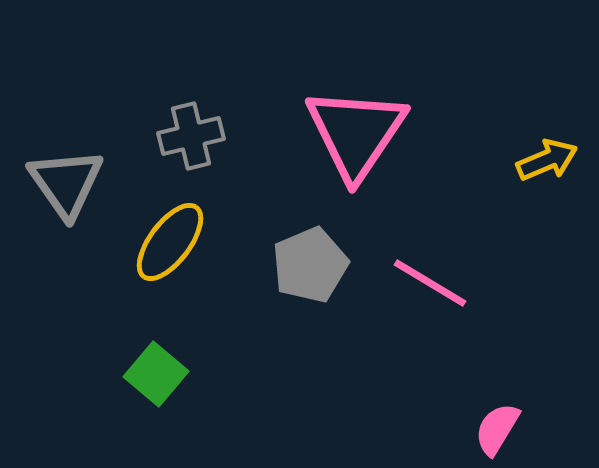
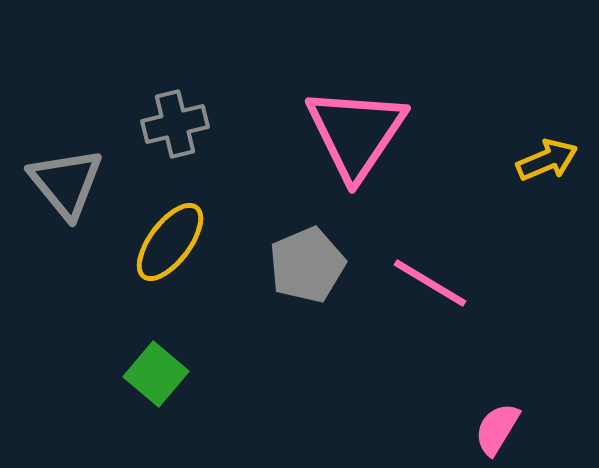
gray cross: moved 16 px left, 12 px up
gray triangle: rotated 4 degrees counterclockwise
gray pentagon: moved 3 px left
